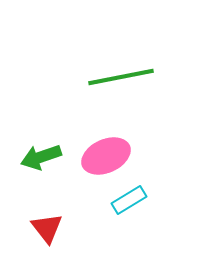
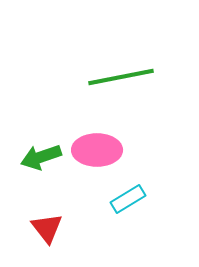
pink ellipse: moved 9 px left, 6 px up; rotated 24 degrees clockwise
cyan rectangle: moved 1 px left, 1 px up
